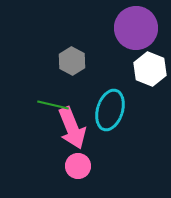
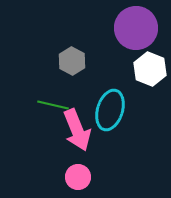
pink arrow: moved 5 px right, 2 px down
pink circle: moved 11 px down
